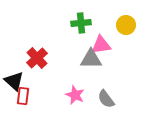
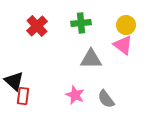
pink triangle: moved 22 px right; rotated 45 degrees clockwise
red cross: moved 32 px up
